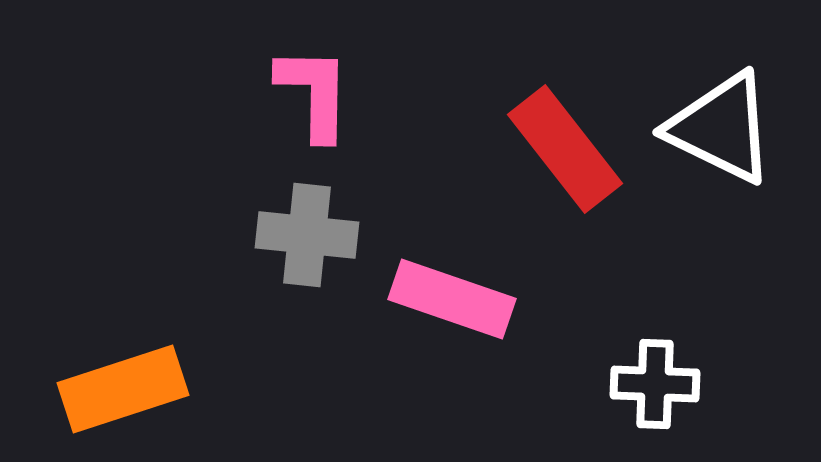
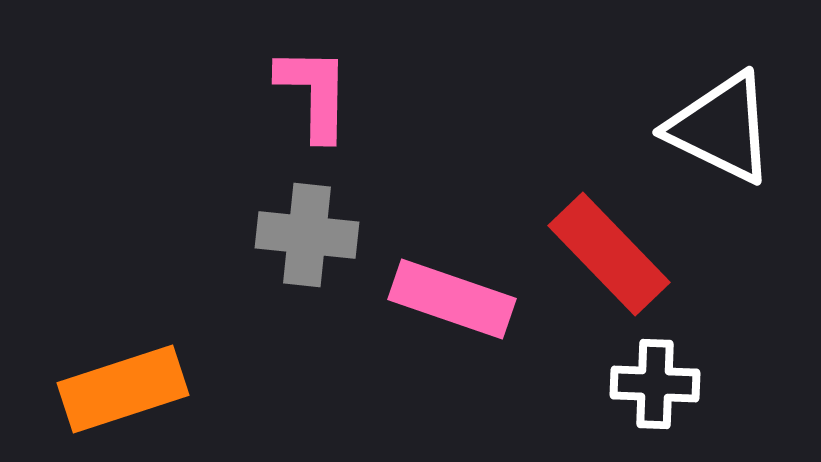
red rectangle: moved 44 px right, 105 px down; rotated 6 degrees counterclockwise
